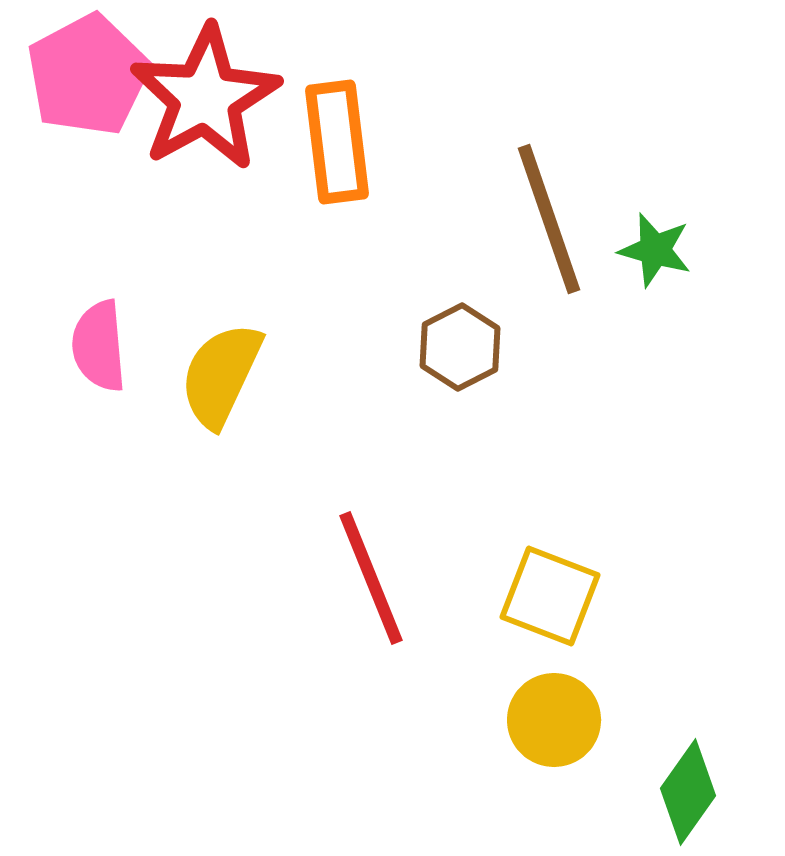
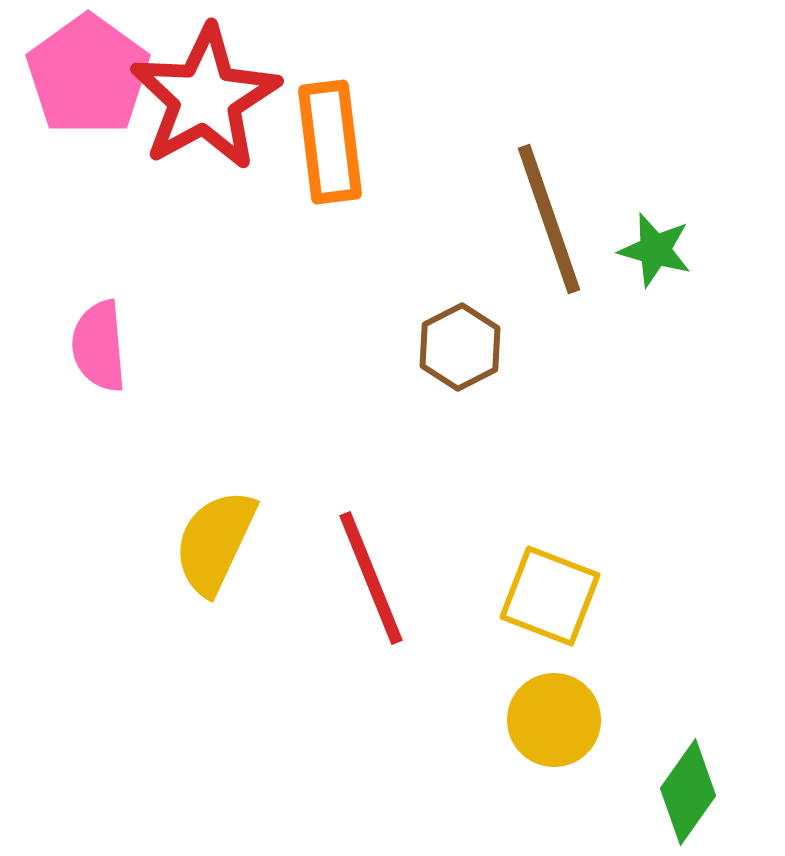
pink pentagon: rotated 8 degrees counterclockwise
orange rectangle: moved 7 px left
yellow semicircle: moved 6 px left, 167 px down
